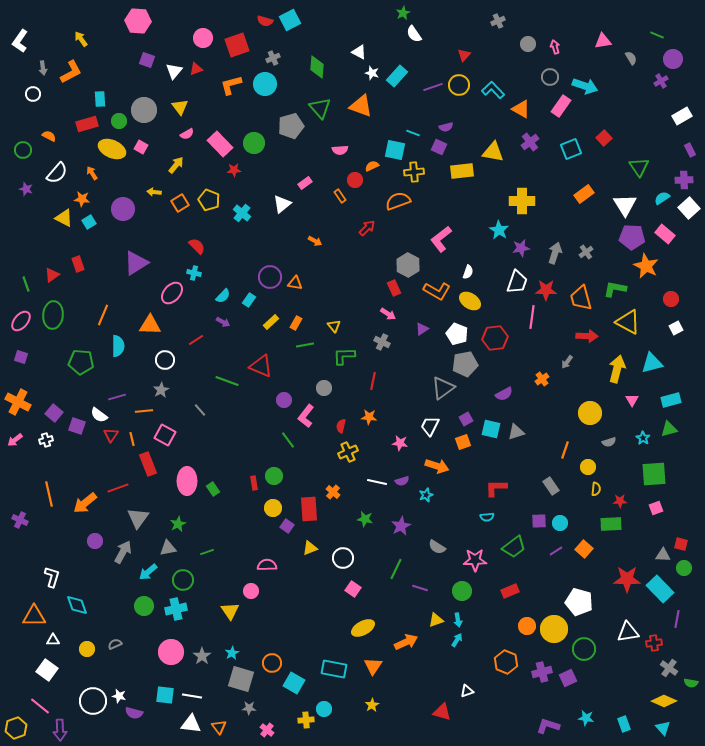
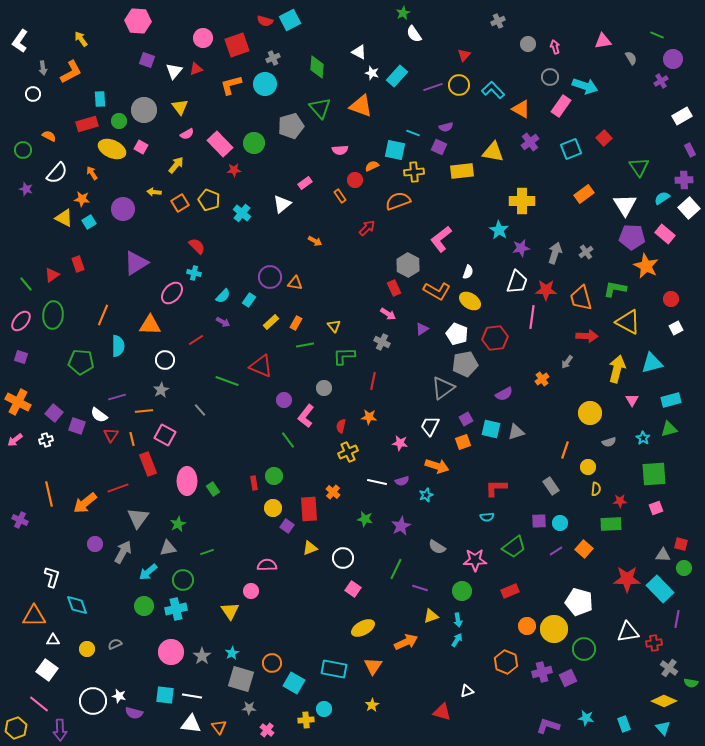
green line at (26, 284): rotated 21 degrees counterclockwise
purple circle at (95, 541): moved 3 px down
yellow triangle at (436, 620): moved 5 px left, 4 px up
pink line at (40, 706): moved 1 px left, 2 px up
